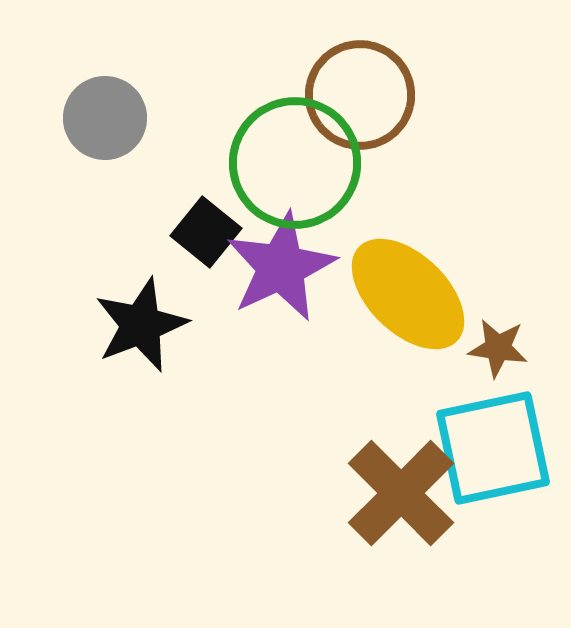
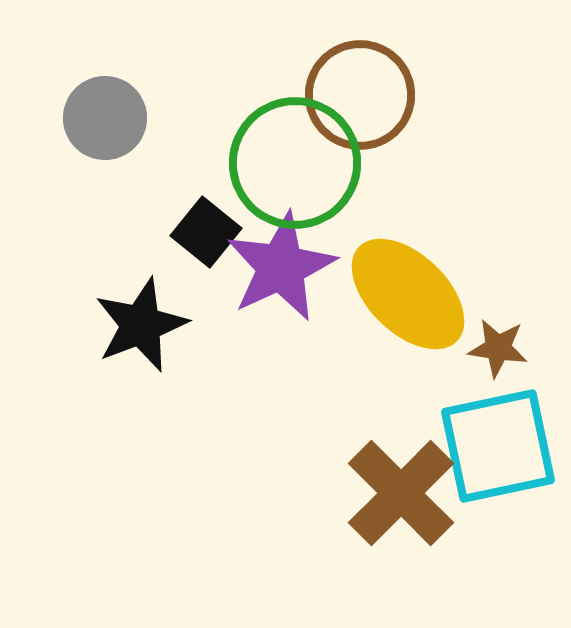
cyan square: moved 5 px right, 2 px up
